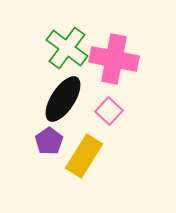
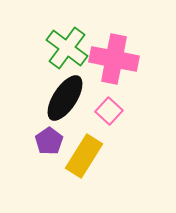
black ellipse: moved 2 px right, 1 px up
